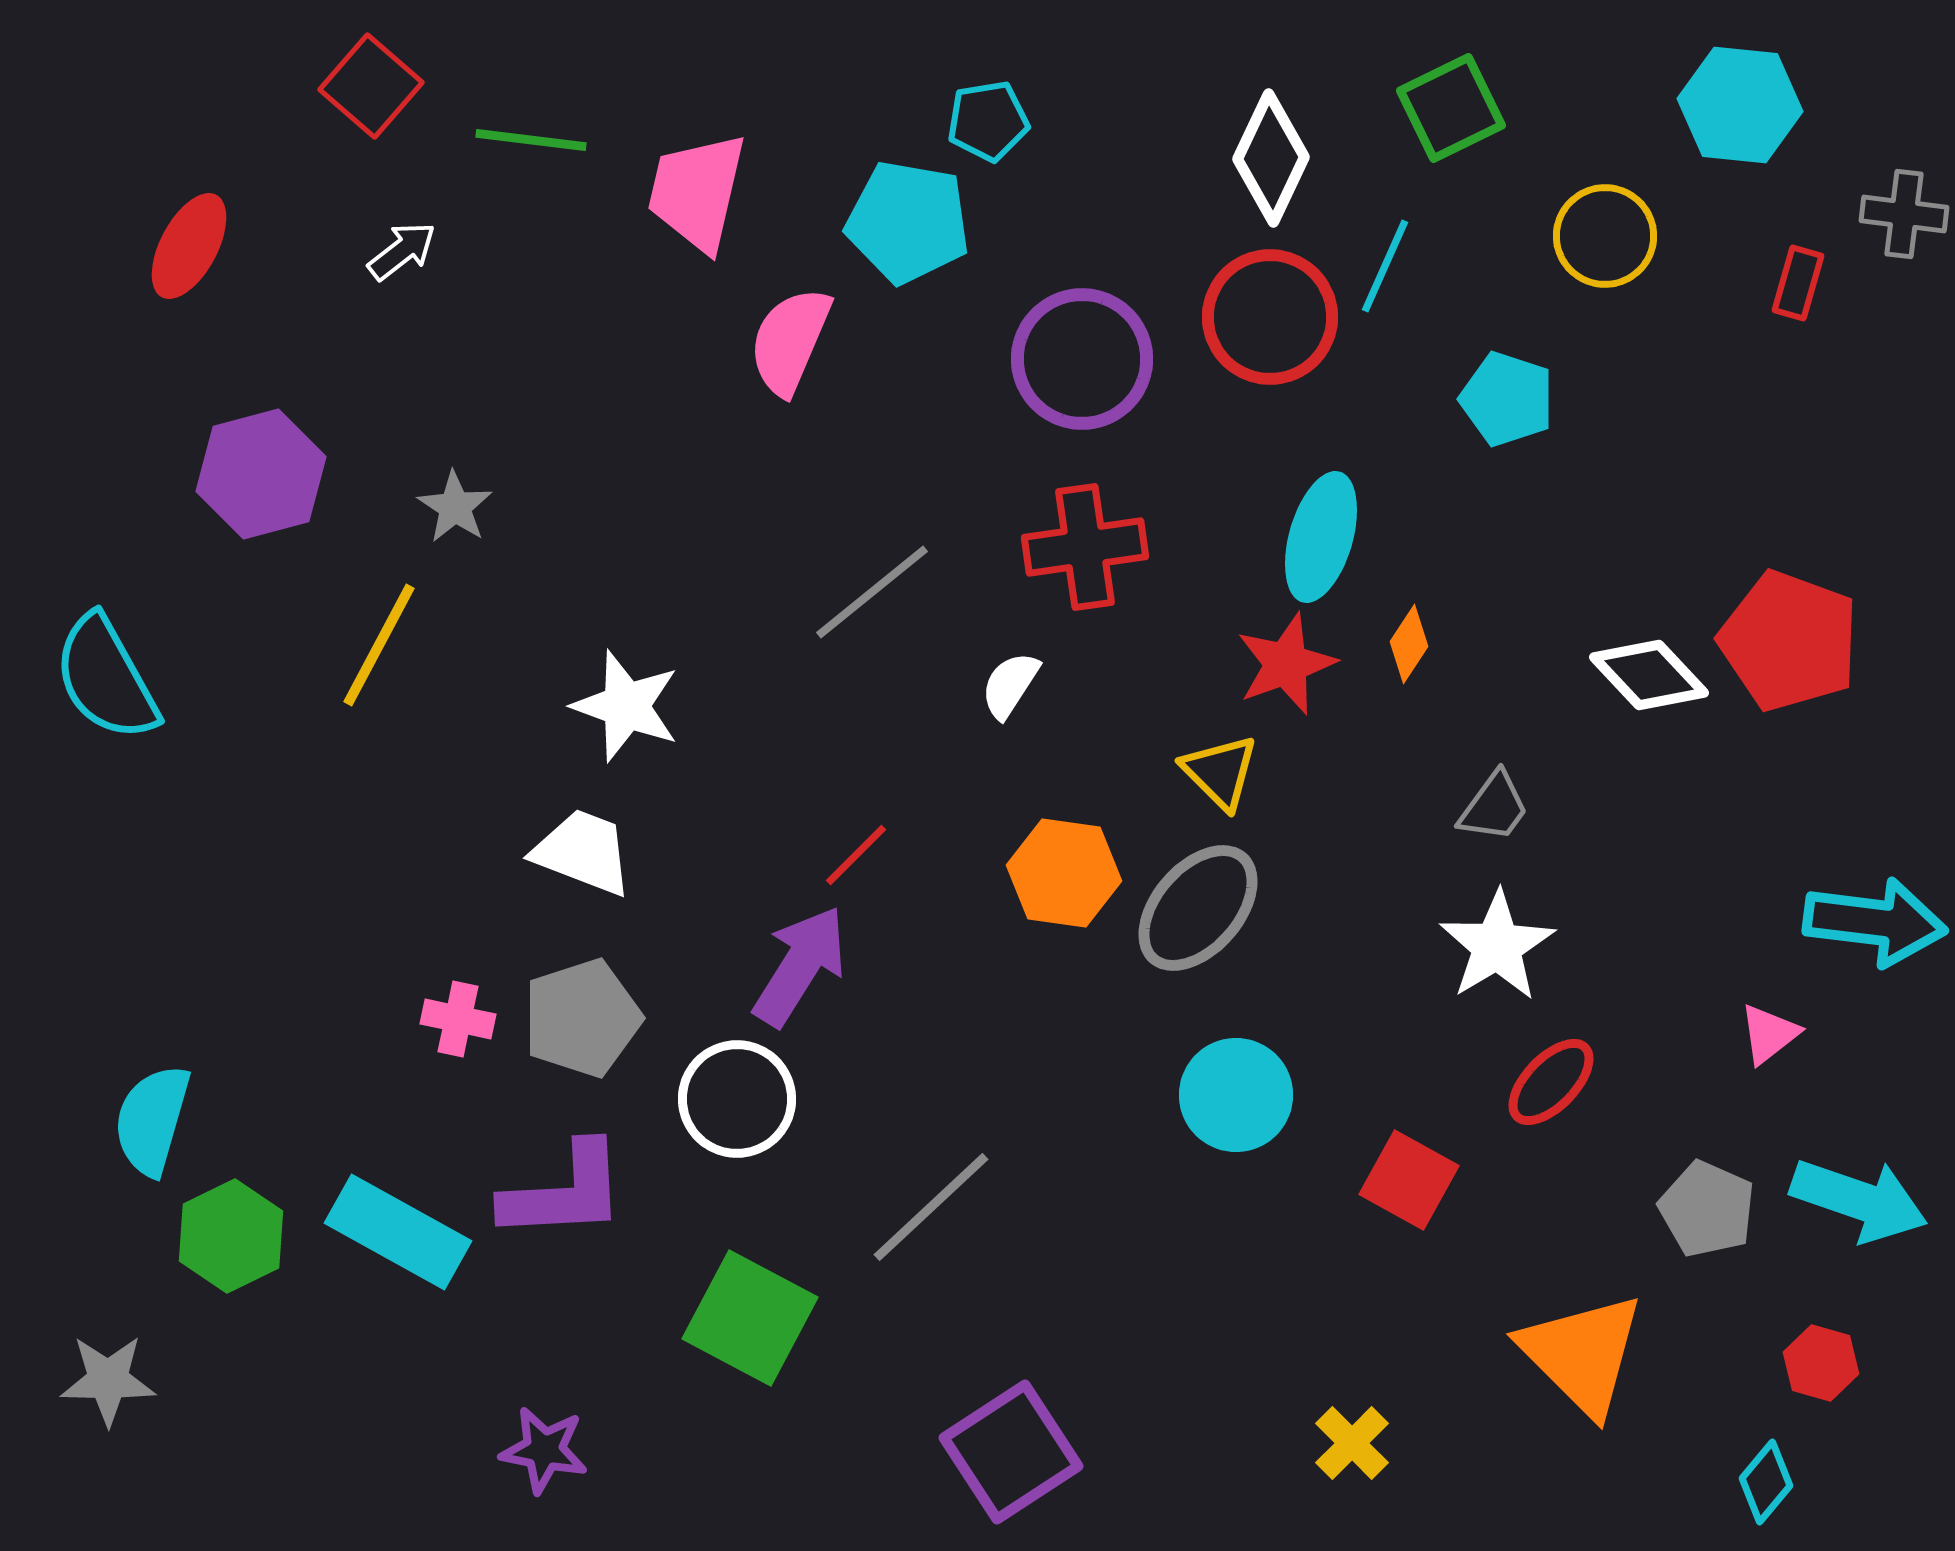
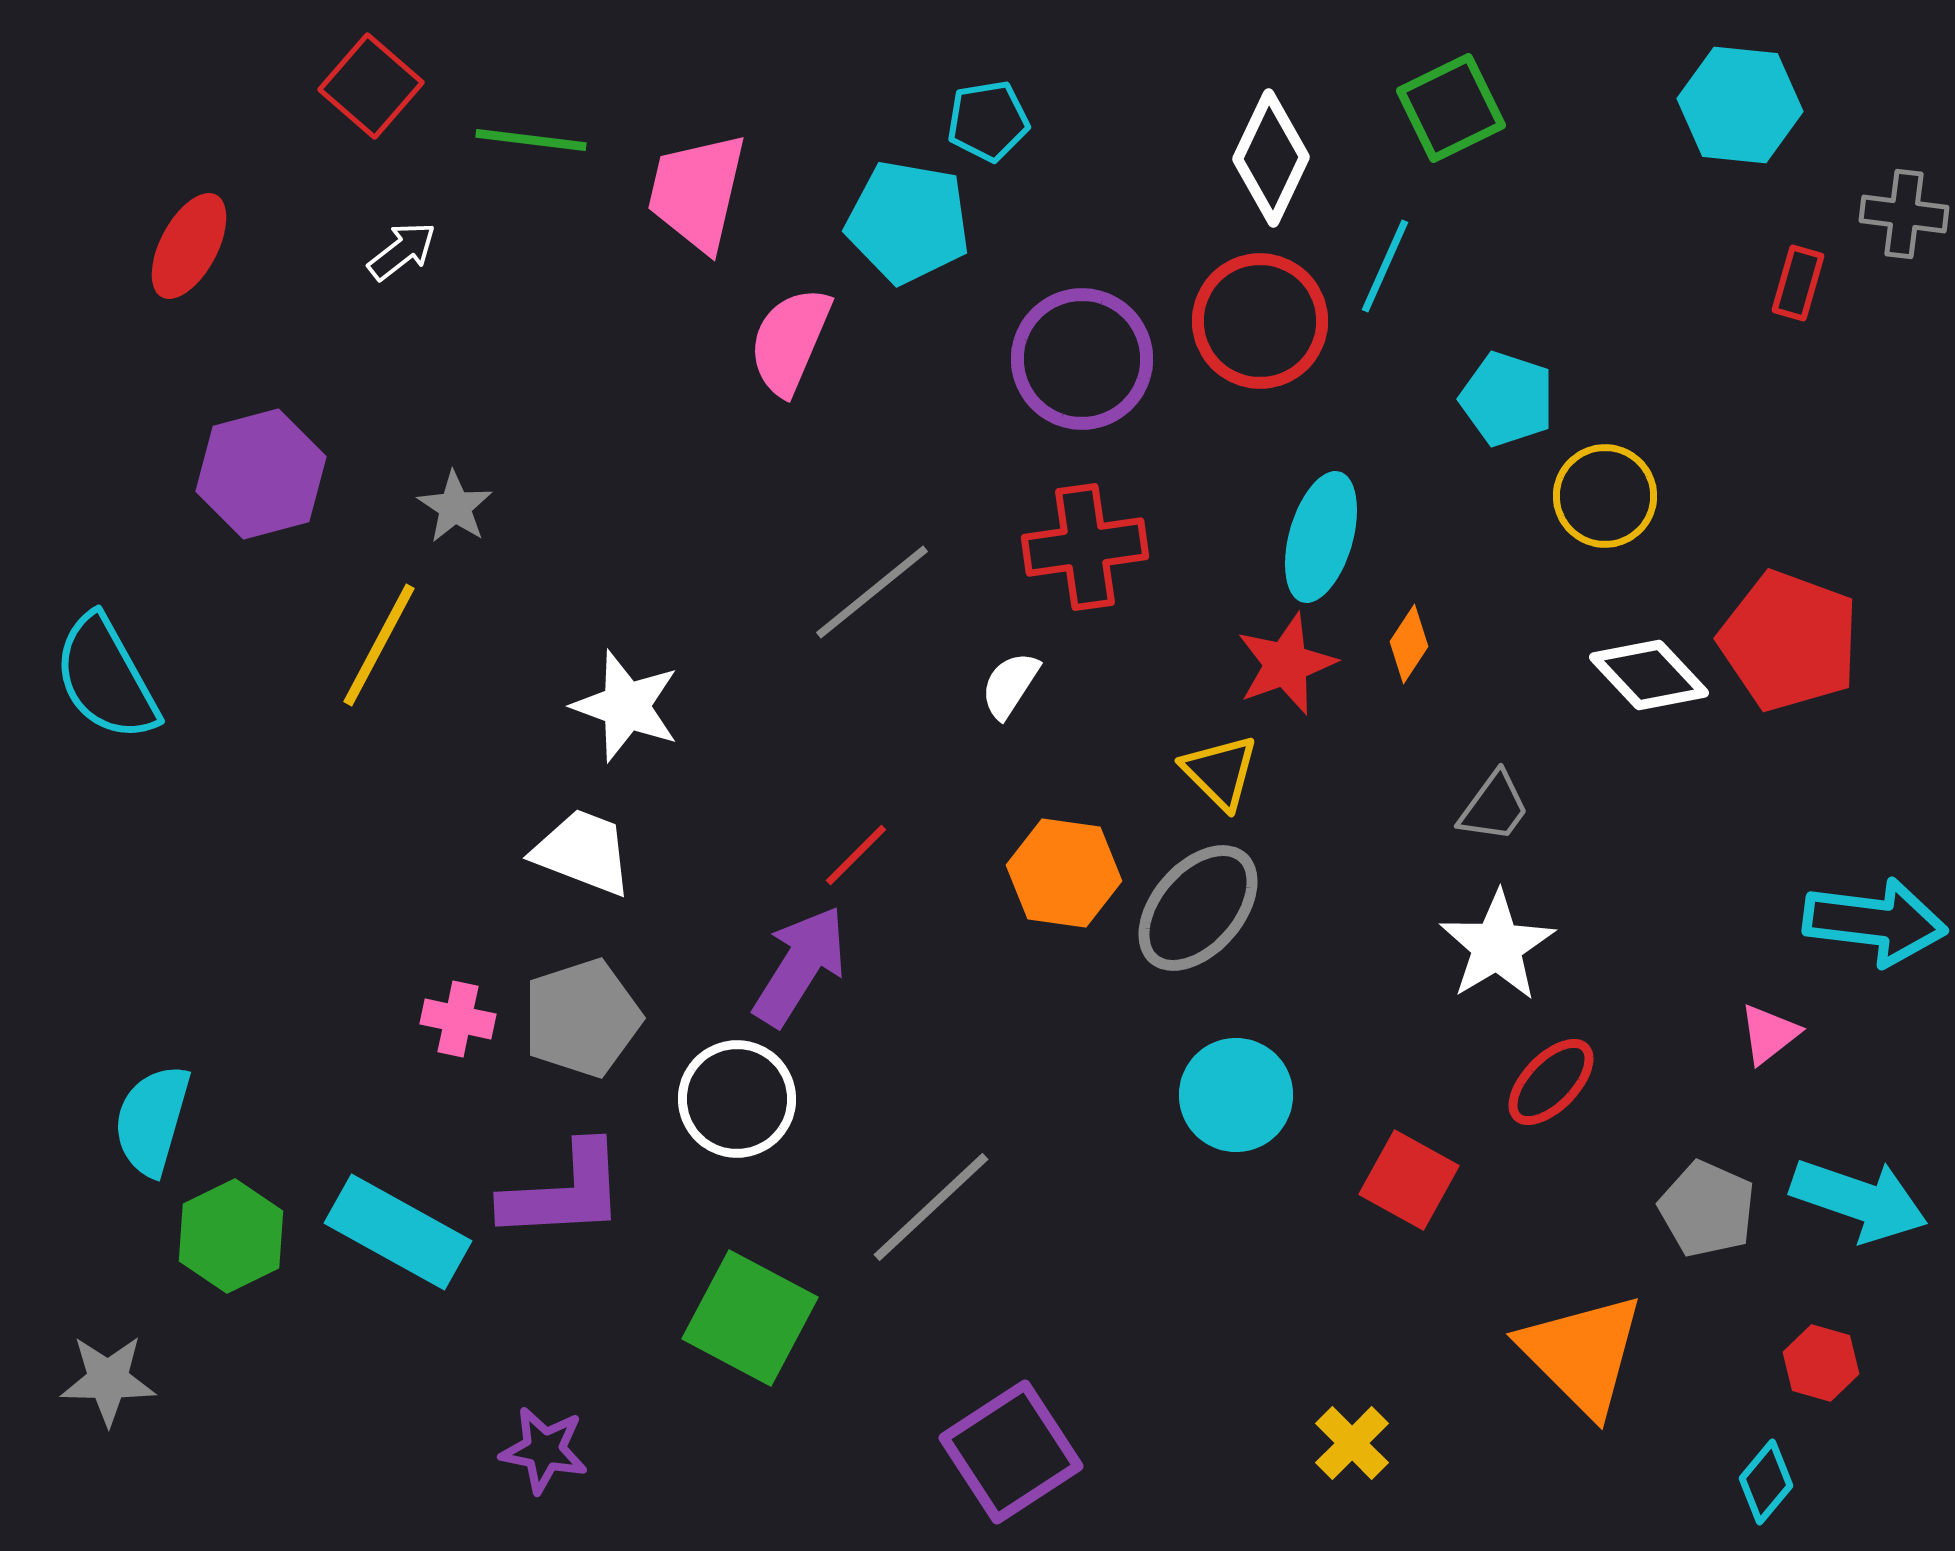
yellow circle at (1605, 236): moved 260 px down
red circle at (1270, 317): moved 10 px left, 4 px down
